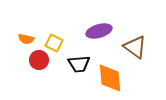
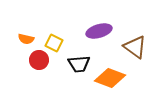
orange diamond: rotated 64 degrees counterclockwise
